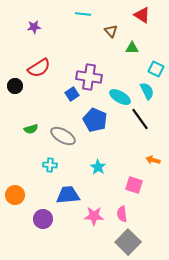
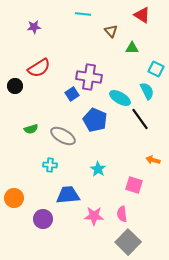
cyan ellipse: moved 1 px down
cyan star: moved 2 px down
orange circle: moved 1 px left, 3 px down
